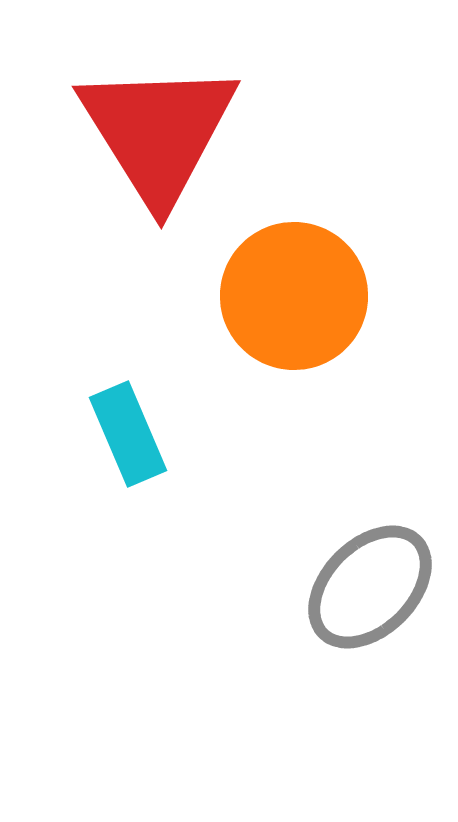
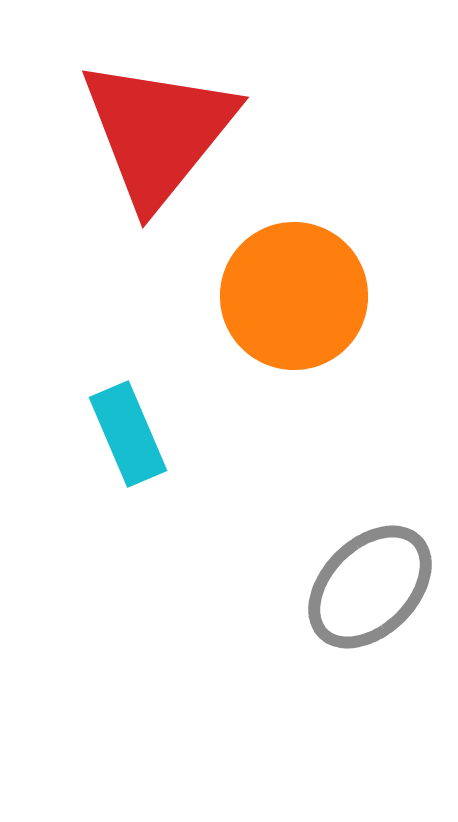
red triangle: rotated 11 degrees clockwise
